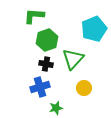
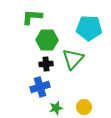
green L-shape: moved 2 px left, 1 px down
cyan pentagon: moved 5 px left, 1 px up; rotated 25 degrees clockwise
green hexagon: rotated 20 degrees clockwise
black cross: rotated 16 degrees counterclockwise
yellow circle: moved 19 px down
